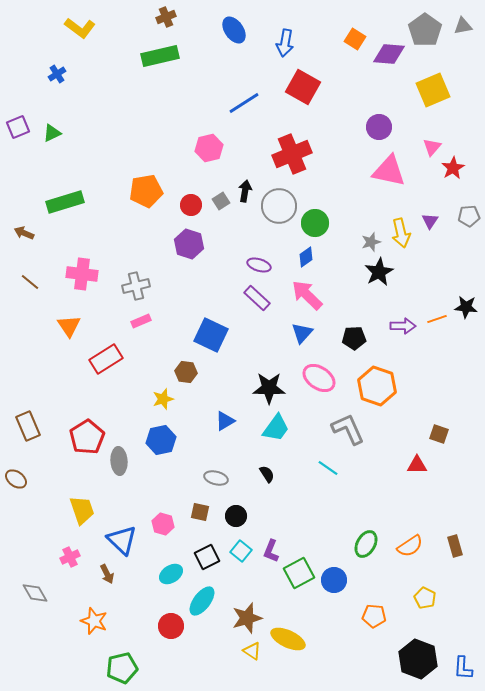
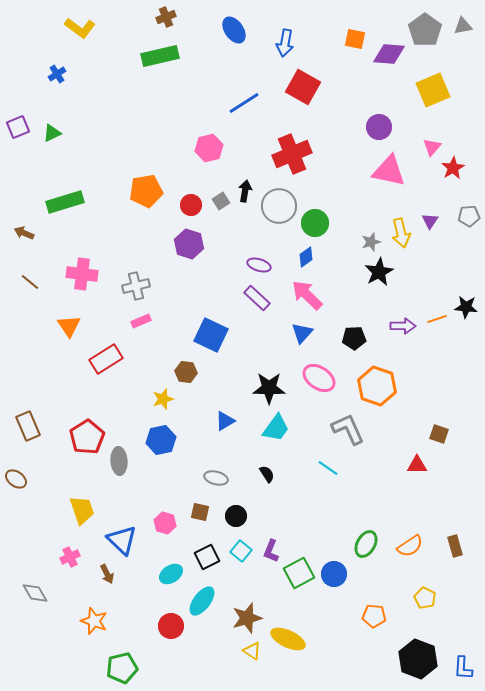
orange square at (355, 39): rotated 20 degrees counterclockwise
pink hexagon at (163, 524): moved 2 px right, 1 px up
blue circle at (334, 580): moved 6 px up
